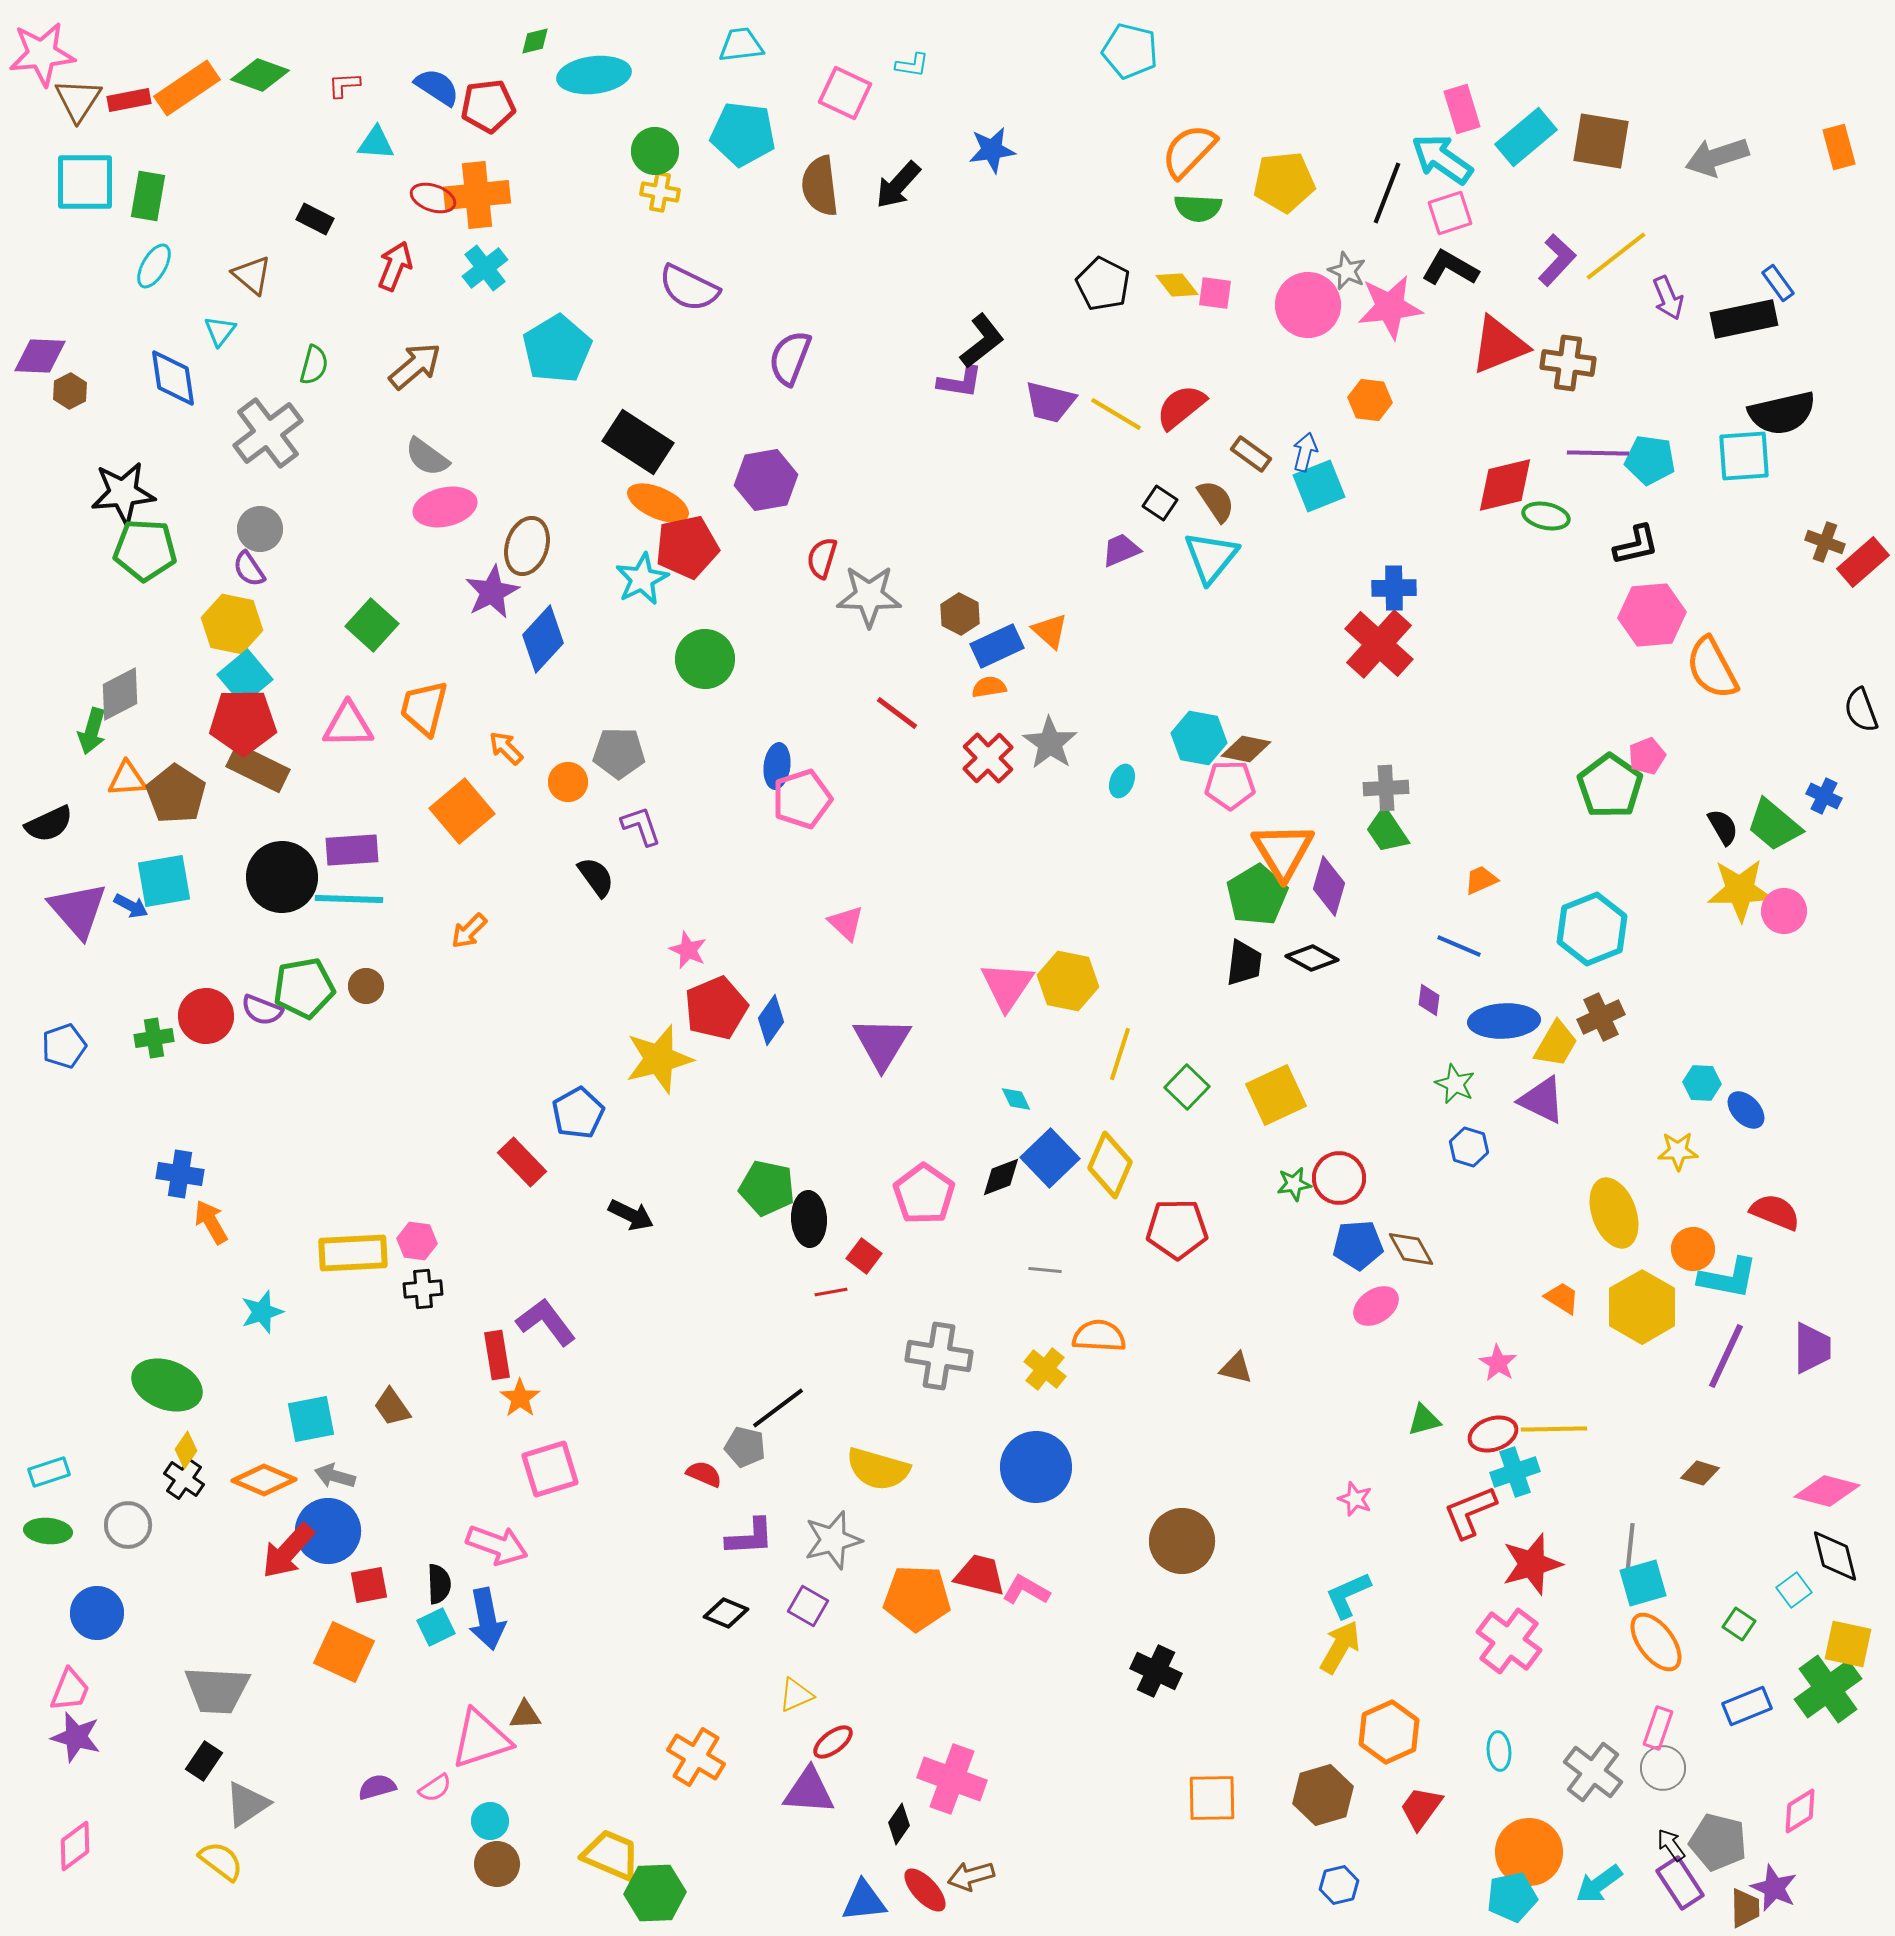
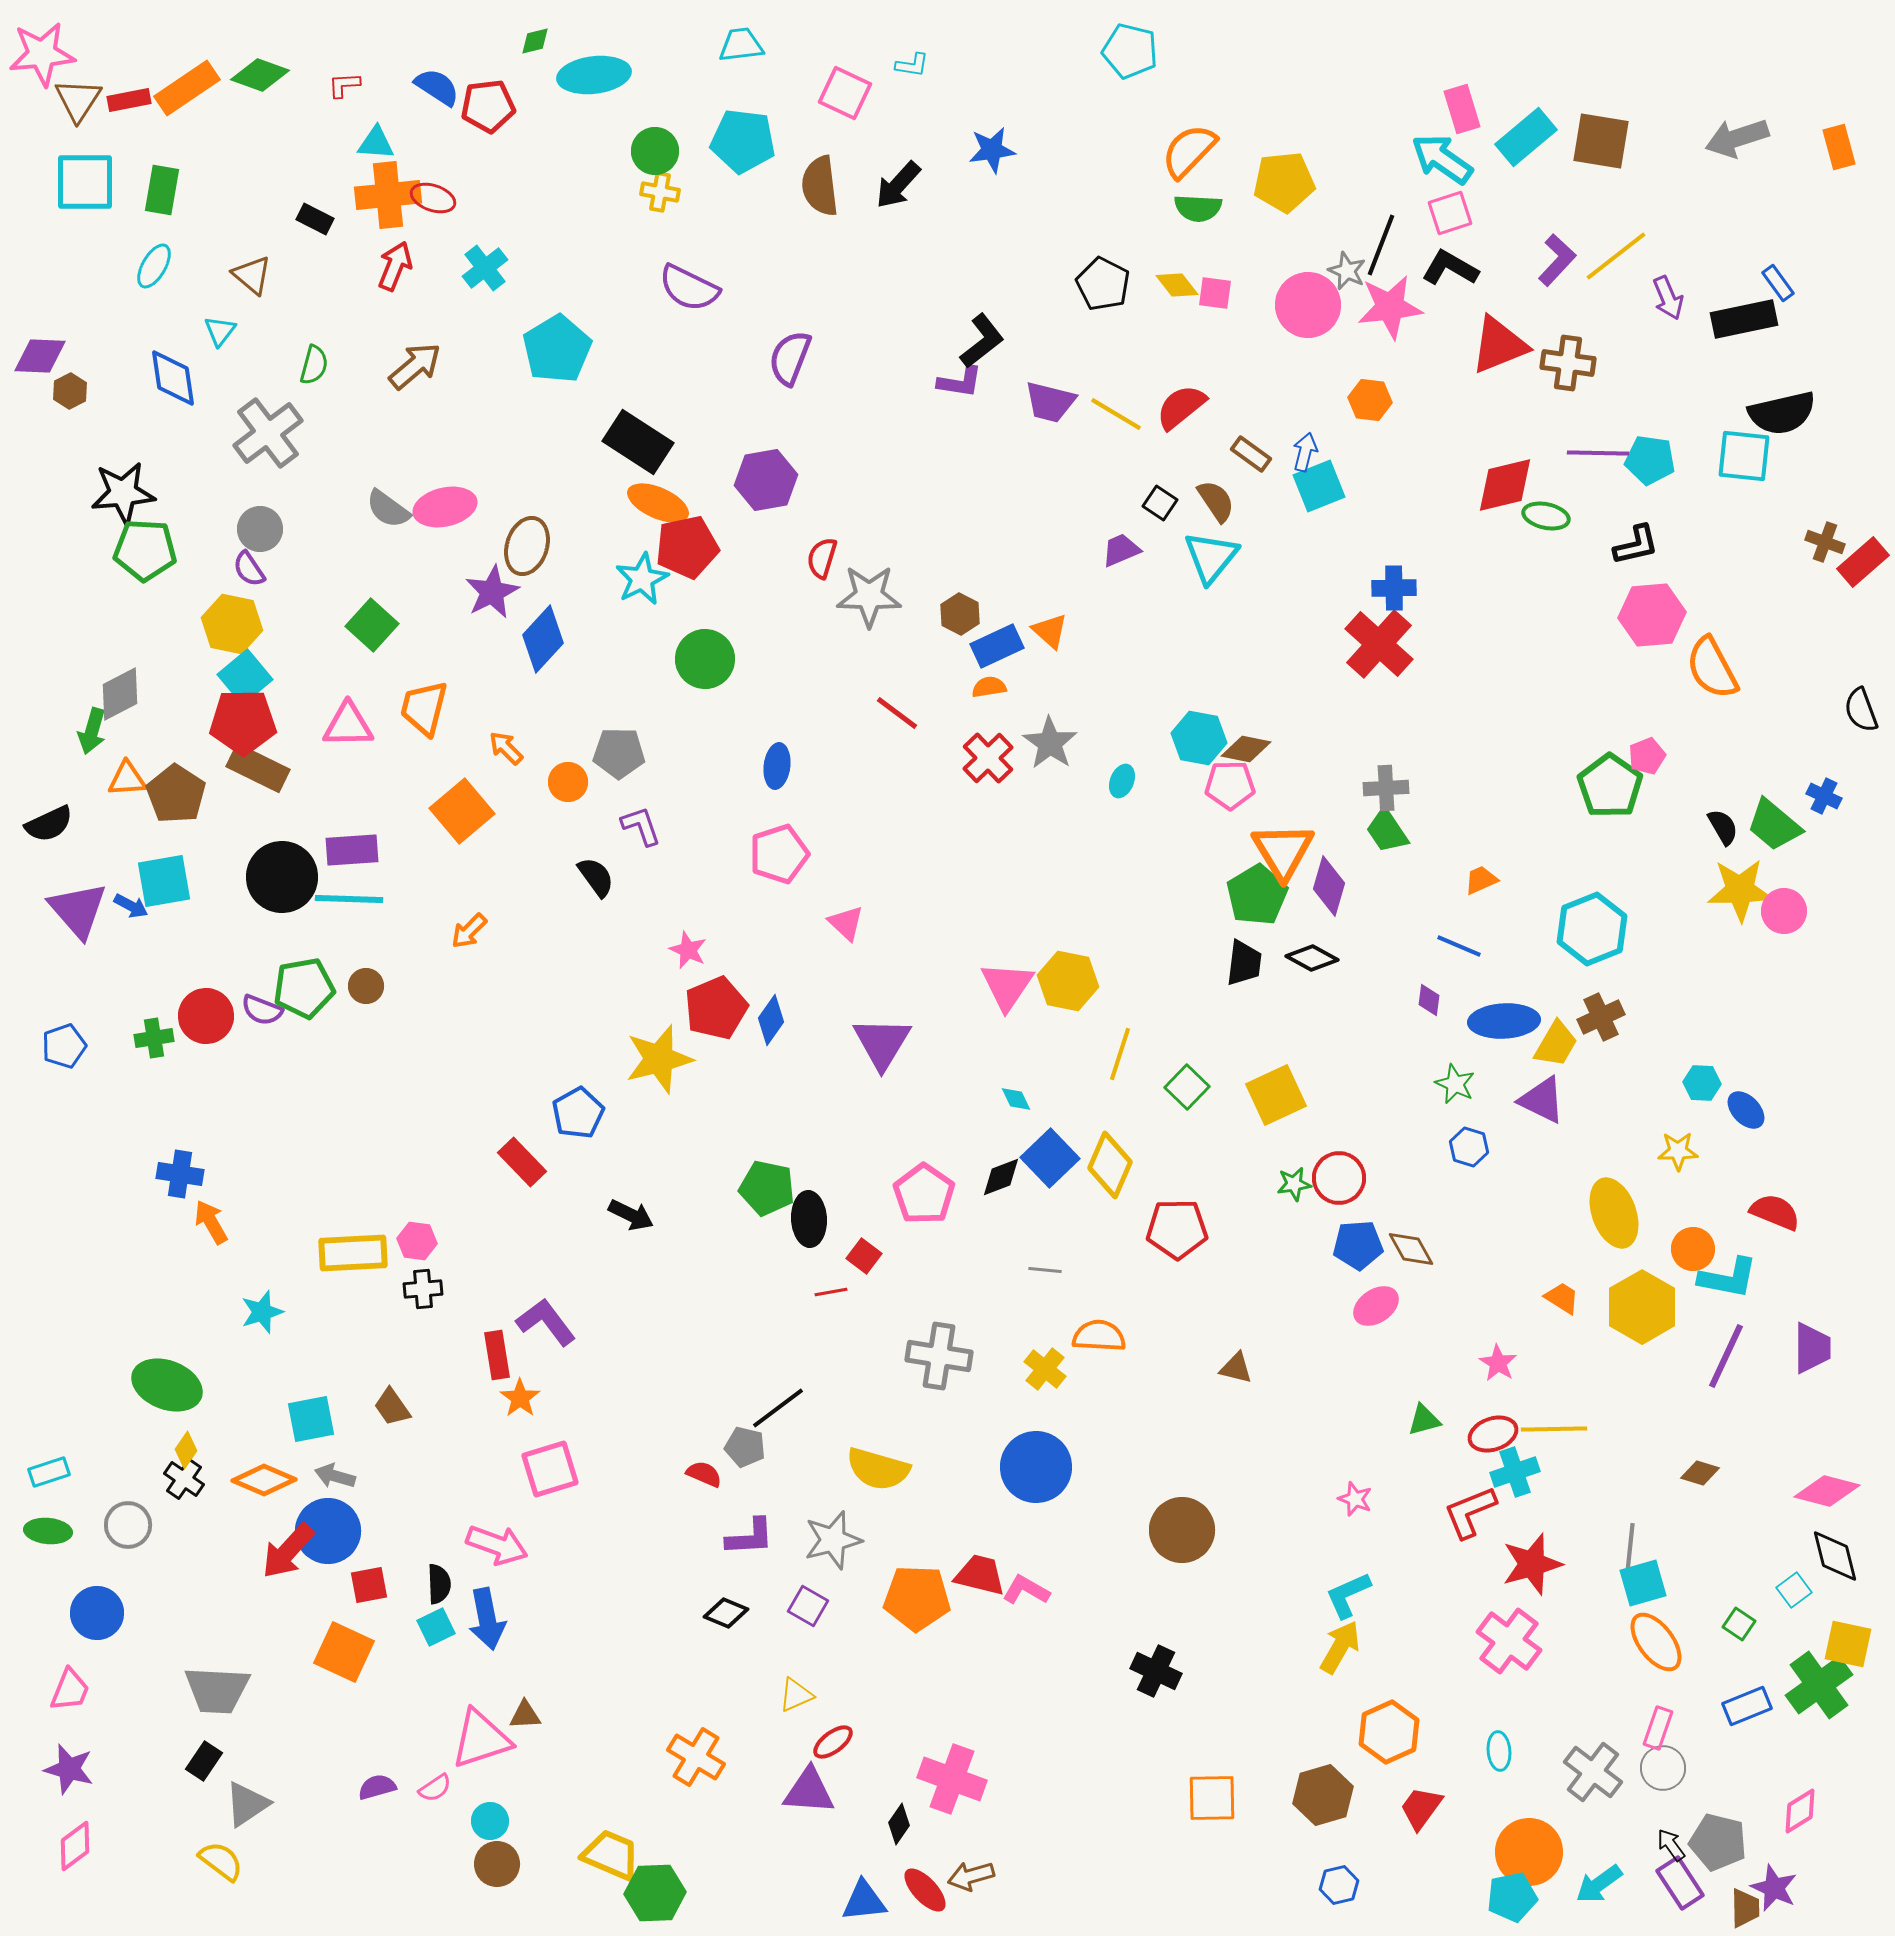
cyan pentagon at (743, 134): moved 7 px down
gray arrow at (1717, 157): moved 20 px right, 19 px up
black line at (1387, 193): moved 6 px left, 52 px down
orange cross at (477, 195): moved 89 px left
green rectangle at (148, 196): moved 14 px right, 6 px up
cyan square at (1744, 456): rotated 10 degrees clockwise
gray semicircle at (427, 457): moved 39 px left, 52 px down
pink pentagon at (802, 799): moved 23 px left, 55 px down
brown circle at (1182, 1541): moved 11 px up
green cross at (1828, 1689): moved 9 px left, 4 px up
purple star at (76, 1737): moved 7 px left, 32 px down
